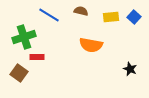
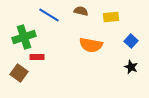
blue square: moved 3 px left, 24 px down
black star: moved 1 px right, 2 px up
